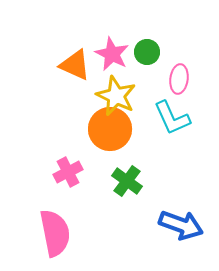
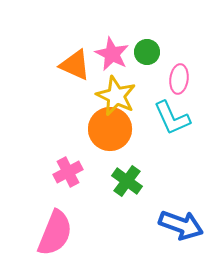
pink semicircle: rotated 33 degrees clockwise
